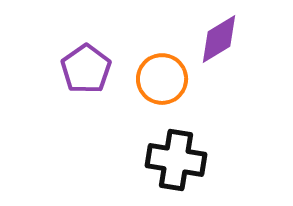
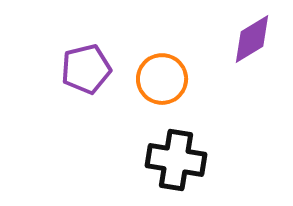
purple diamond: moved 33 px right
purple pentagon: rotated 21 degrees clockwise
